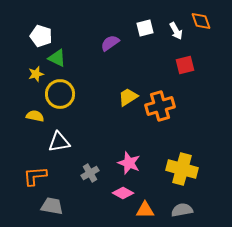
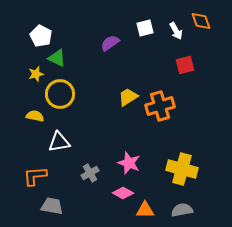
white pentagon: rotated 10 degrees clockwise
